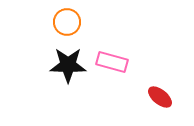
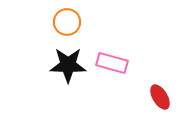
pink rectangle: moved 1 px down
red ellipse: rotated 20 degrees clockwise
